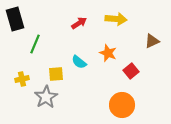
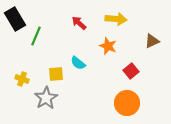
black rectangle: rotated 15 degrees counterclockwise
red arrow: rotated 105 degrees counterclockwise
green line: moved 1 px right, 8 px up
orange star: moved 7 px up
cyan semicircle: moved 1 px left, 1 px down
yellow cross: rotated 32 degrees clockwise
gray star: moved 1 px down
orange circle: moved 5 px right, 2 px up
